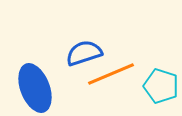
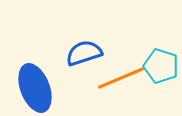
orange line: moved 10 px right, 4 px down
cyan pentagon: moved 20 px up
